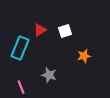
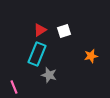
white square: moved 1 px left
cyan rectangle: moved 17 px right, 6 px down
orange star: moved 7 px right
pink line: moved 7 px left
